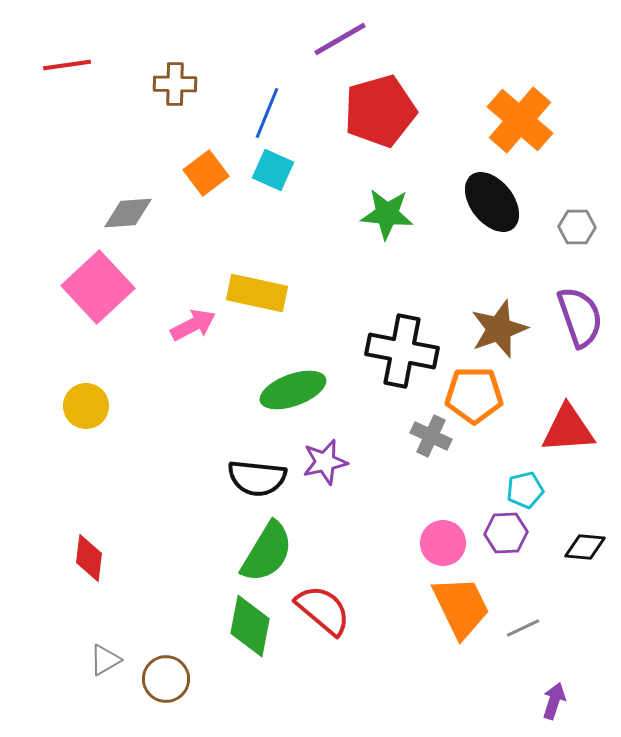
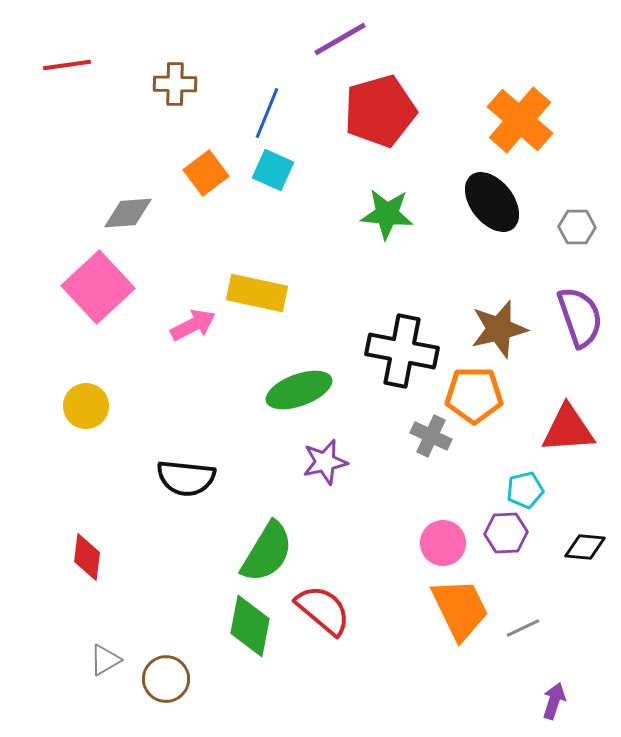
brown star: rotated 6 degrees clockwise
green ellipse: moved 6 px right
black semicircle: moved 71 px left
red diamond: moved 2 px left, 1 px up
orange trapezoid: moved 1 px left, 2 px down
